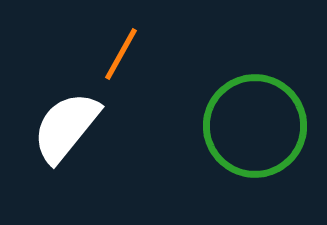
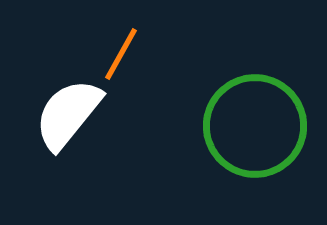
white semicircle: moved 2 px right, 13 px up
